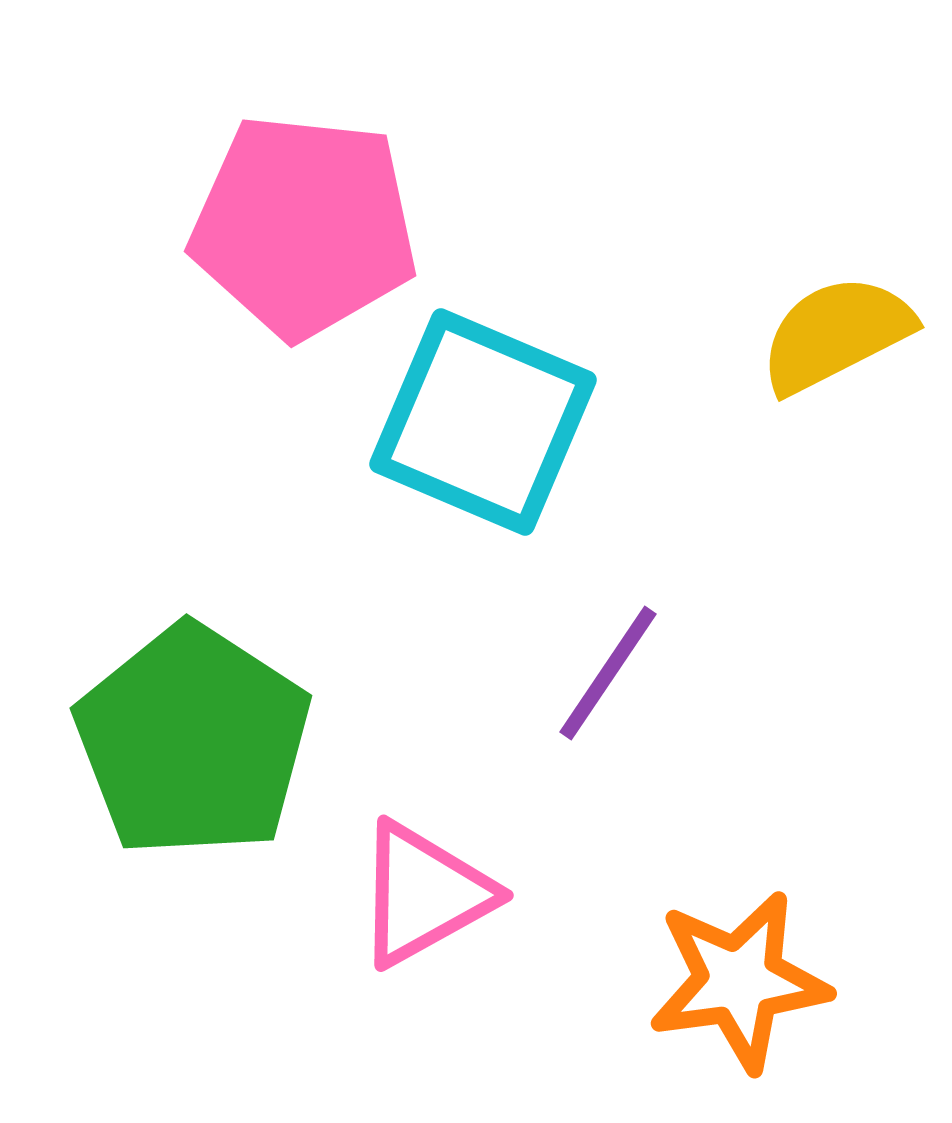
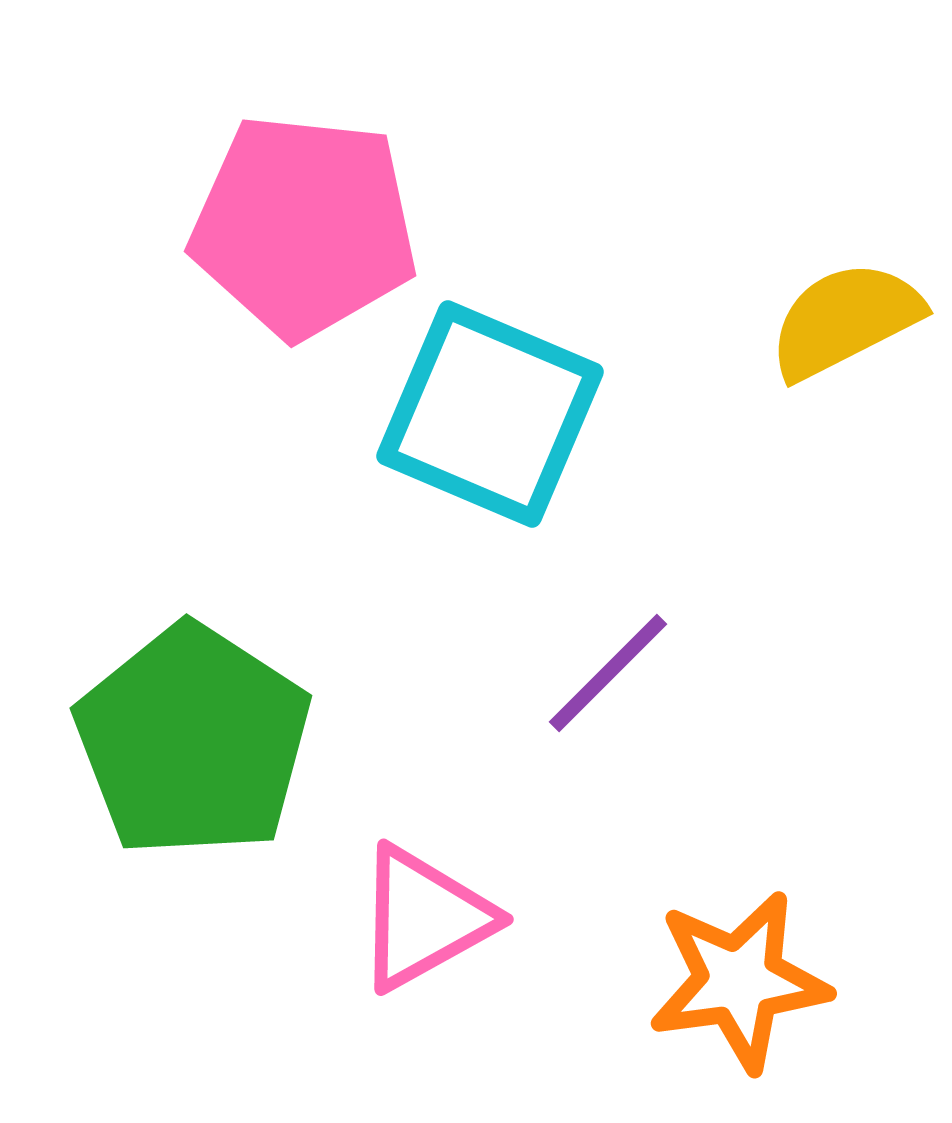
yellow semicircle: moved 9 px right, 14 px up
cyan square: moved 7 px right, 8 px up
purple line: rotated 11 degrees clockwise
pink triangle: moved 24 px down
